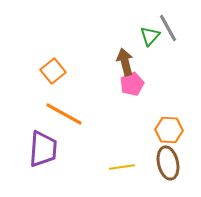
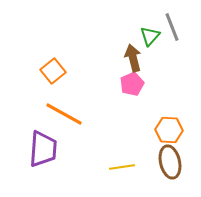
gray line: moved 4 px right, 1 px up; rotated 8 degrees clockwise
brown arrow: moved 8 px right, 4 px up
brown ellipse: moved 2 px right, 1 px up
